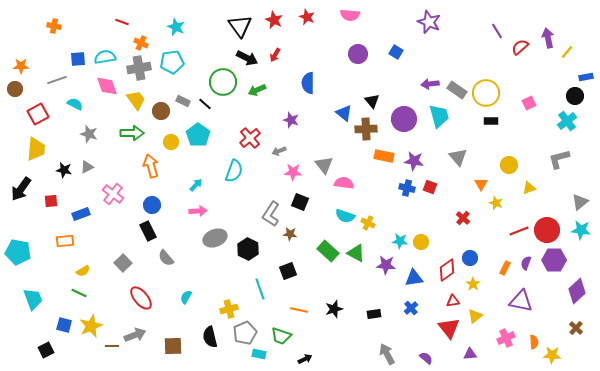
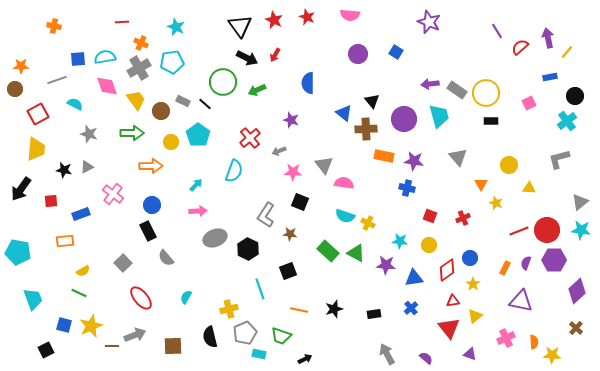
red line at (122, 22): rotated 24 degrees counterclockwise
gray cross at (139, 68): rotated 20 degrees counterclockwise
blue rectangle at (586, 77): moved 36 px left
orange arrow at (151, 166): rotated 105 degrees clockwise
red square at (430, 187): moved 29 px down
yellow triangle at (529, 188): rotated 24 degrees clockwise
gray L-shape at (271, 214): moved 5 px left, 1 px down
red cross at (463, 218): rotated 24 degrees clockwise
yellow circle at (421, 242): moved 8 px right, 3 px down
purple triangle at (470, 354): rotated 24 degrees clockwise
